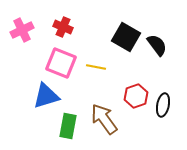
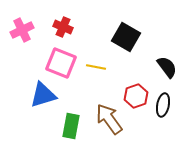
black semicircle: moved 10 px right, 22 px down
blue triangle: moved 3 px left, 1 px up
brown arrow: moved 5 px right
green rectangle: moved 3 px right
